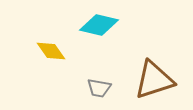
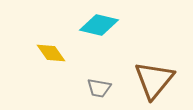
yellow diamond: moved 2 px down
brown triangle: rotated 33 degrees counterclockwise
